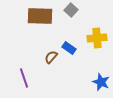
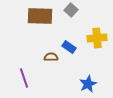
blue rectangle: moved 1 px up
brown semicircle: rotated 48 degrees clockwise
blue star: moved 13 px left, 2 px down; rotated 24 degrees clockwise
